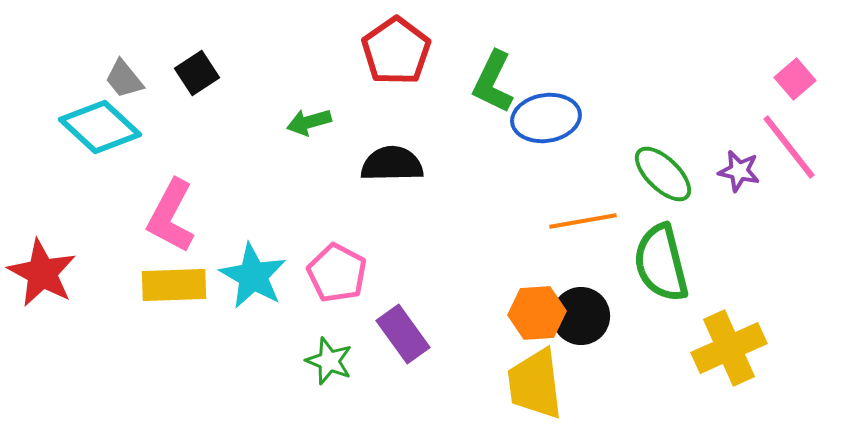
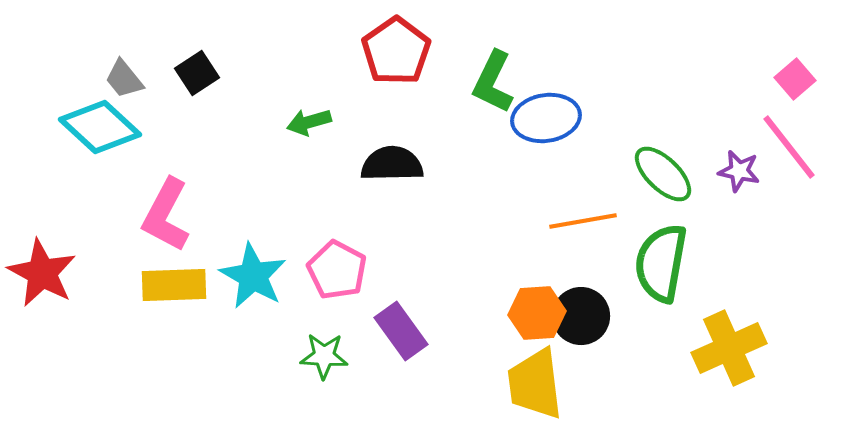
pink L-shape: moved 5 px left, 1 px up
green semicircle: rotated 24 degrees clockwise
pink pentagon: moved 3 px up
purple rectangle: moved 2 px left, 3 px up
green star: moved 5 px left, 5 px up; rotated 18 degrees counterclockwise
